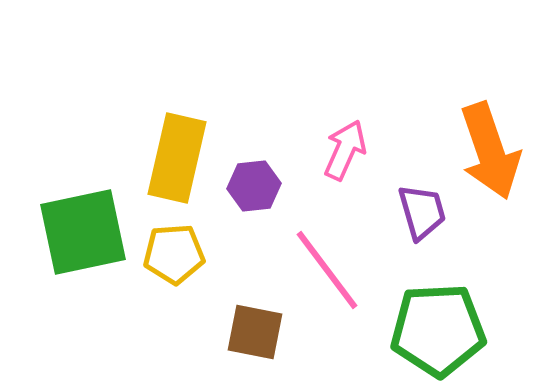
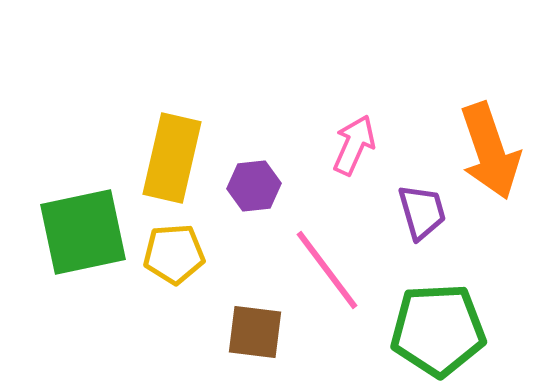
pink arrow: moved 9 px right, 5 px up
yellow rectangle: moved 5 px left
brown square: rotated 4 degrees counterclockwise
